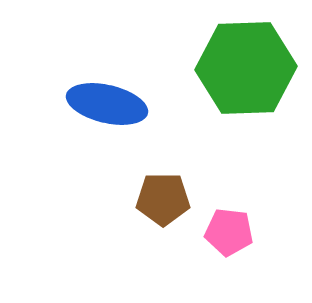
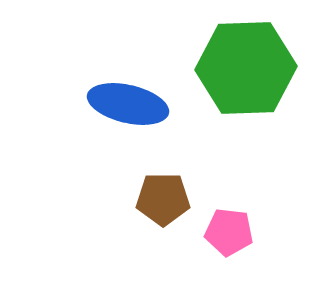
blue ellipse: moved 21 px right
